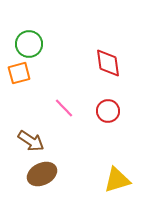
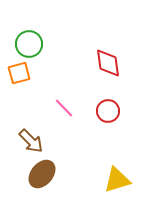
brown arrow: rotated 12 degrees clockwise
brown ellipse: rotated 24 degrees counterclockwise
